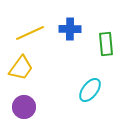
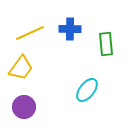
cyan ellipse: moved 3 px left
